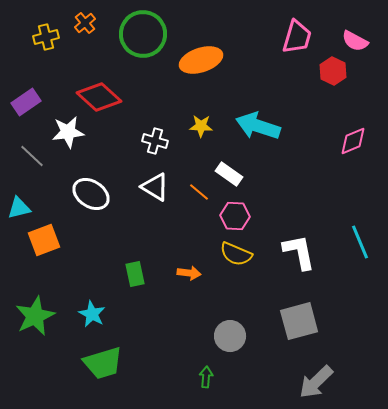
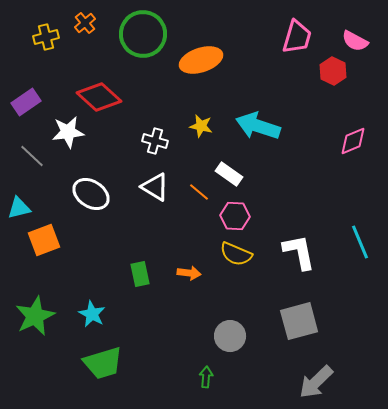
yellow star: rotated 10 degrees clockwise
green rectangle: moved 5 px right
